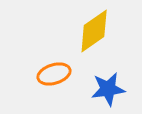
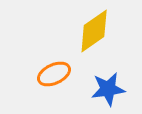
orange ellipse: rotated 8 degrees counterclockwise
